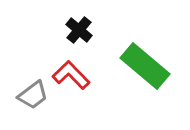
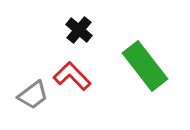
green rectangle: rotated 12 degrees clockwise
red L-shape: moved 1 px right, 1 px down
